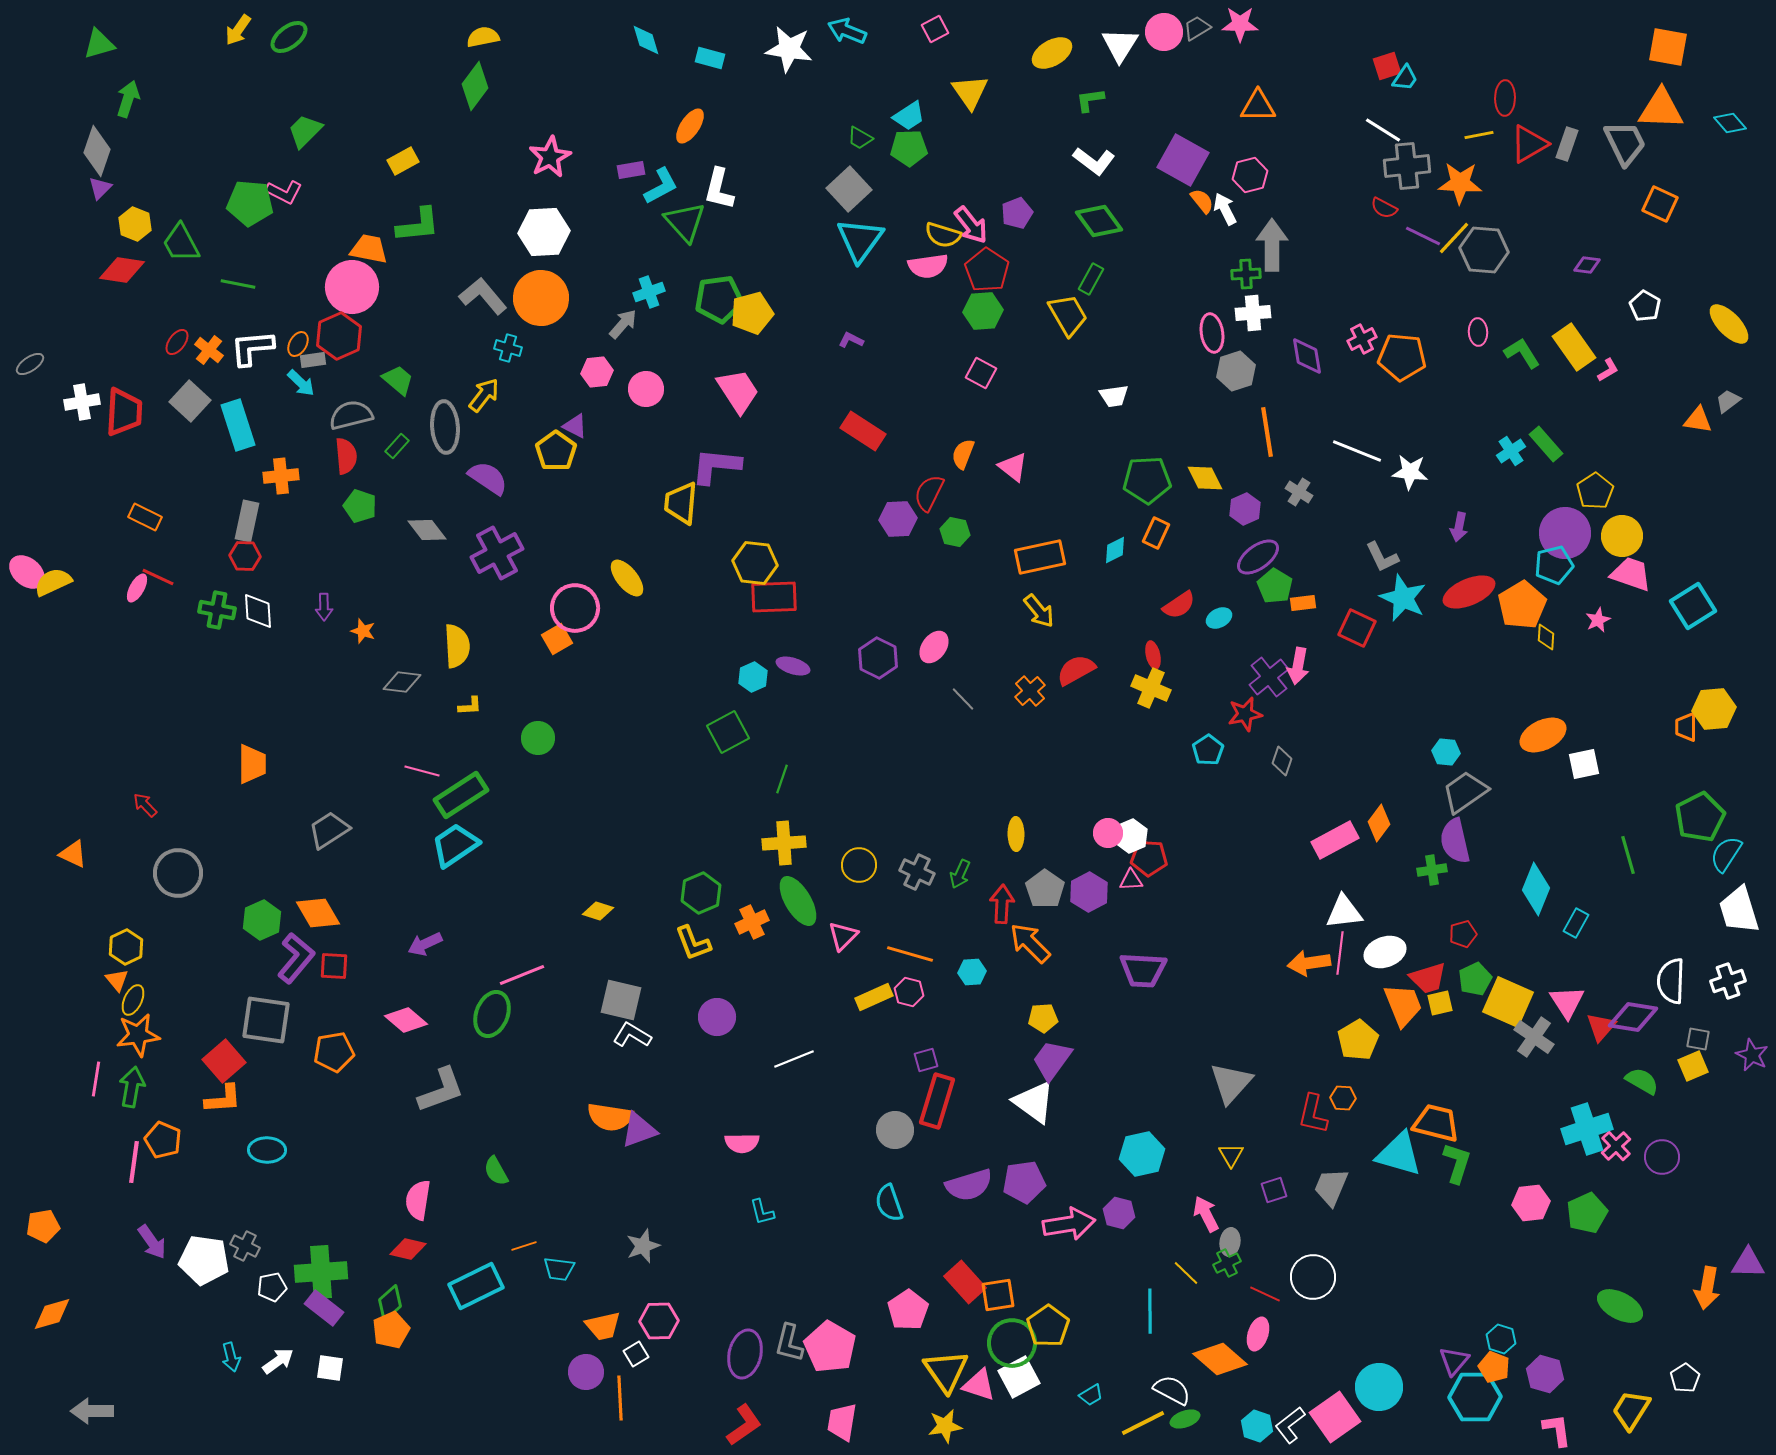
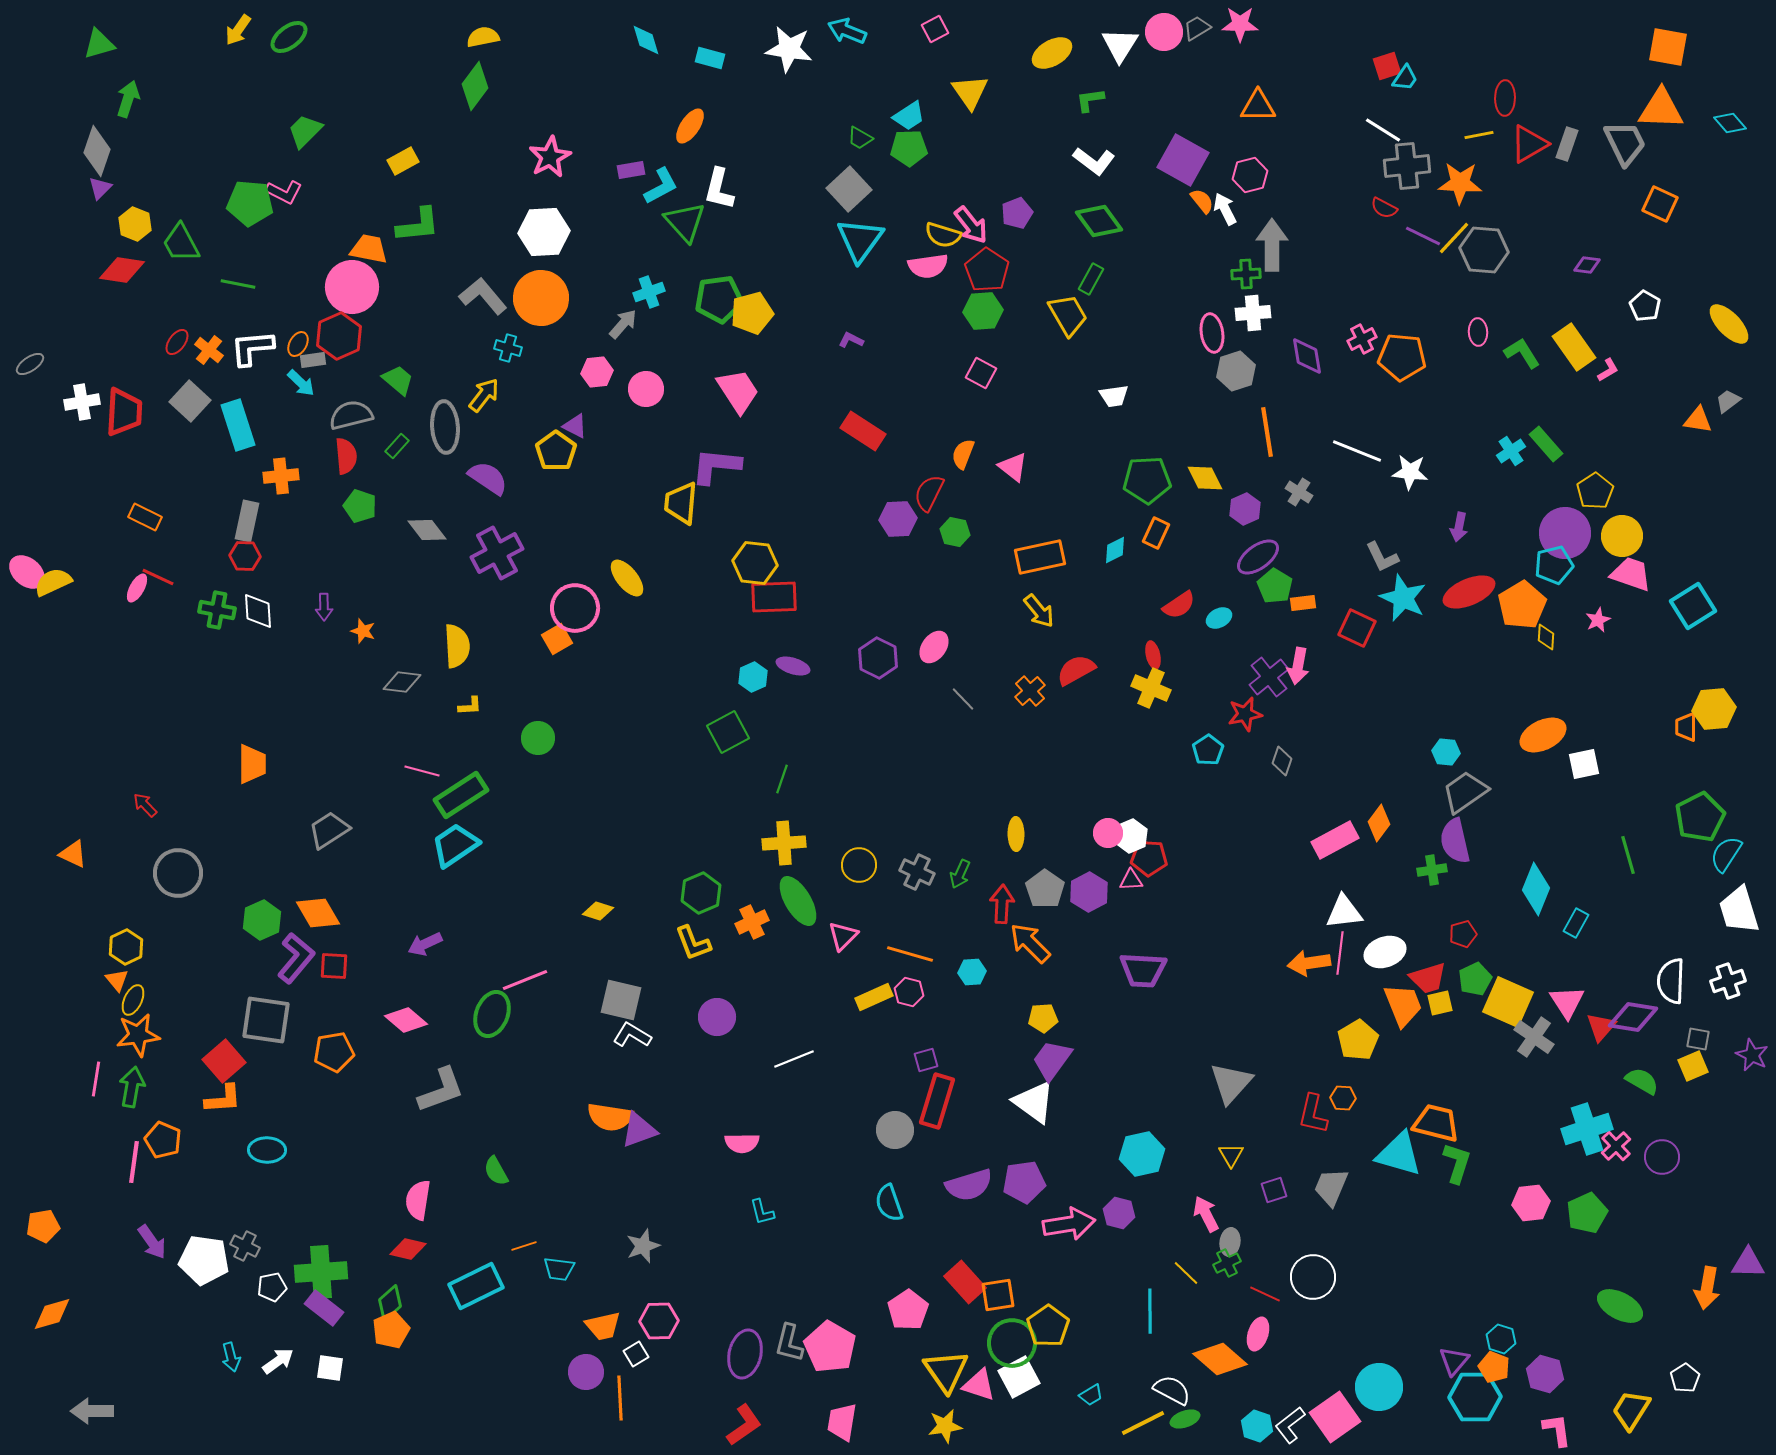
pink line at (522, 975): moved 3 px right, 5 px down
